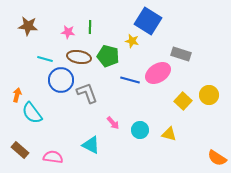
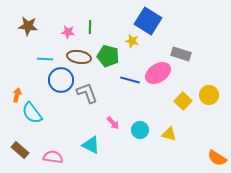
cyan line: rotated 14 degrees counterclockwise
